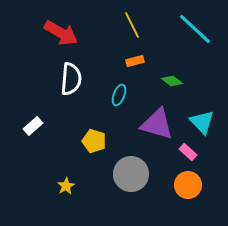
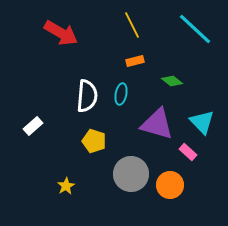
white semicircle: moved 16 px right, 17 px down
cyan ellipse: moved 2 px right, 1 px up; rotated 10 degrees counterclockwise
orange circle: moved 18 px left
